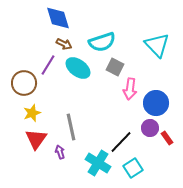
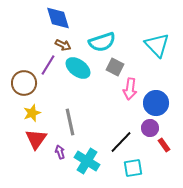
brown arrow: moved 1 px left, 1 px down
gray line: moved 1 px left, 5 px up
red rectangle: moved 3 px left, 7 px down
cyan cross: moved 11 px left, 2 px up
cyan square: rotated 24 degrees clockwise
